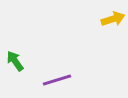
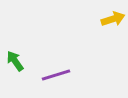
purple line: moved 1 px left, 5 px up
